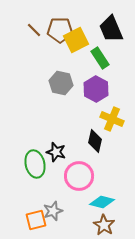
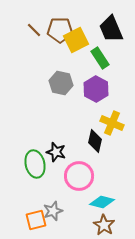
yellow cross: moved 4 px down
